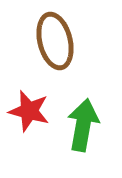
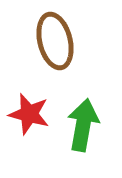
red star: moved 3 px down
